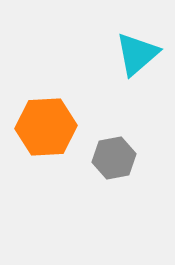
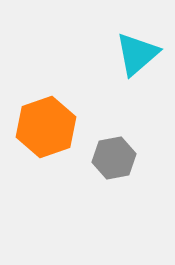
orange hexagon: rotated 16 degrees counterclockwise
